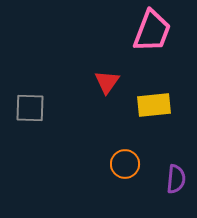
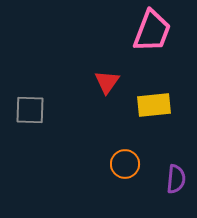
gray square: moved 2 px down
